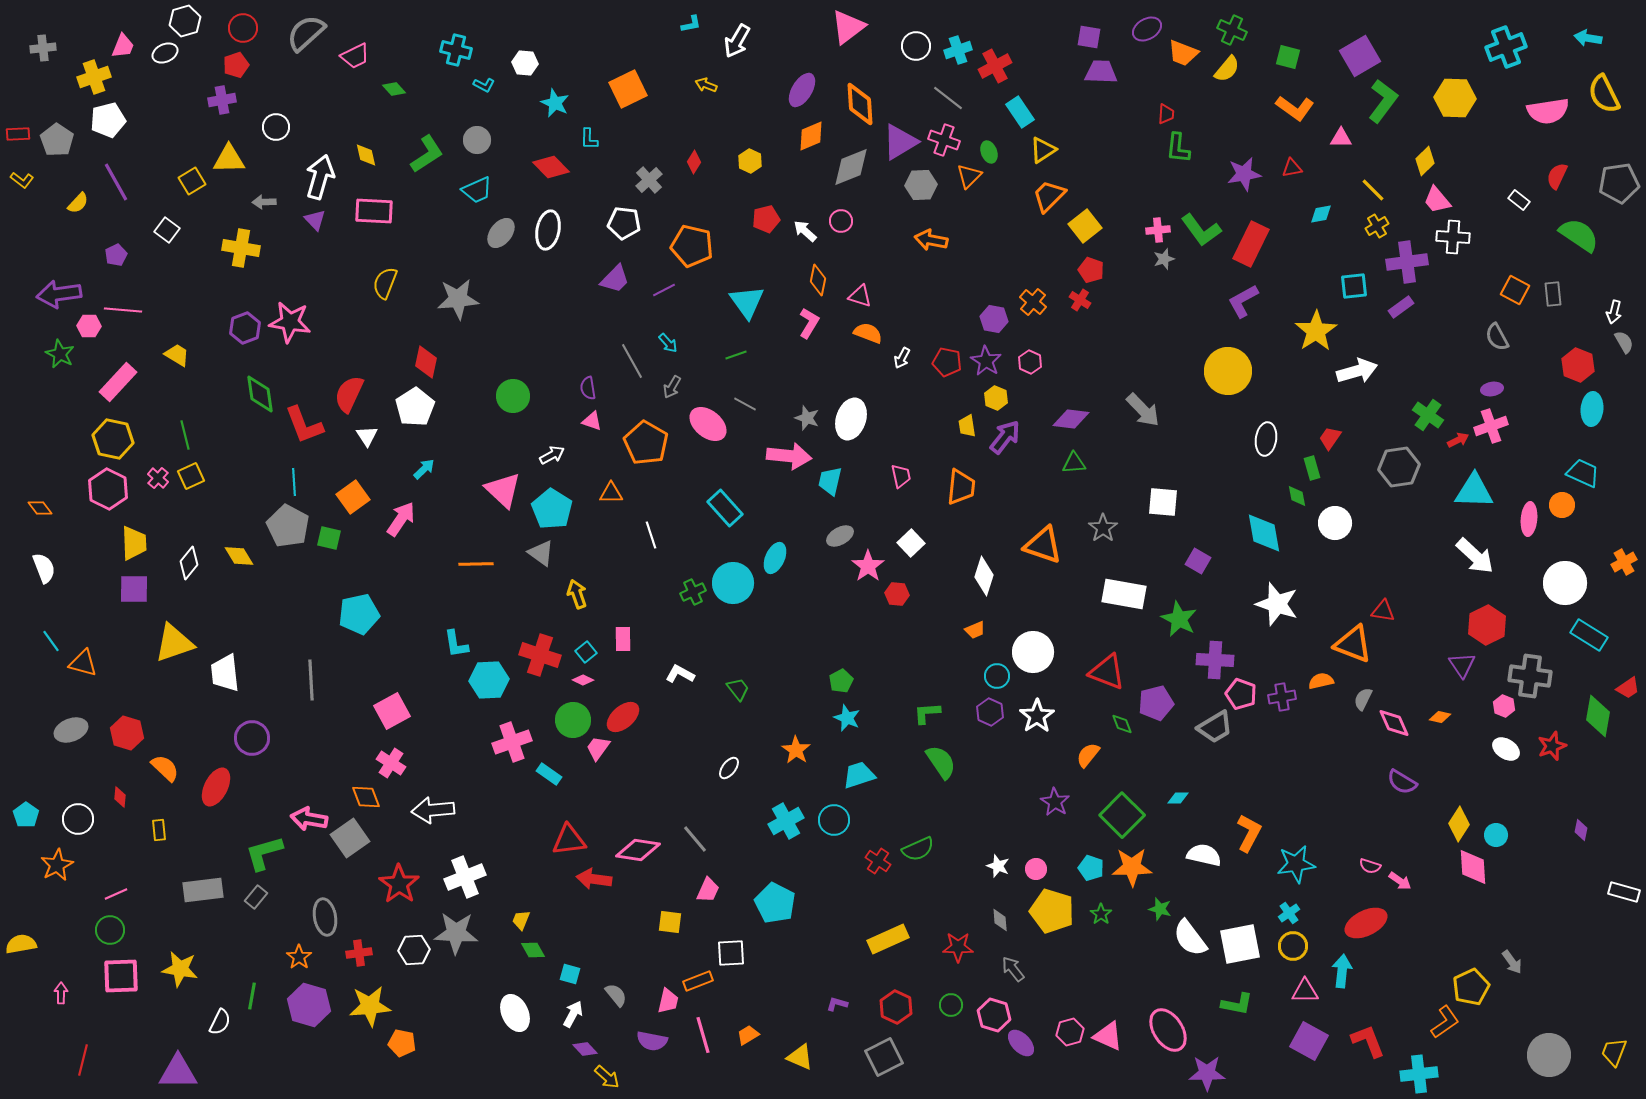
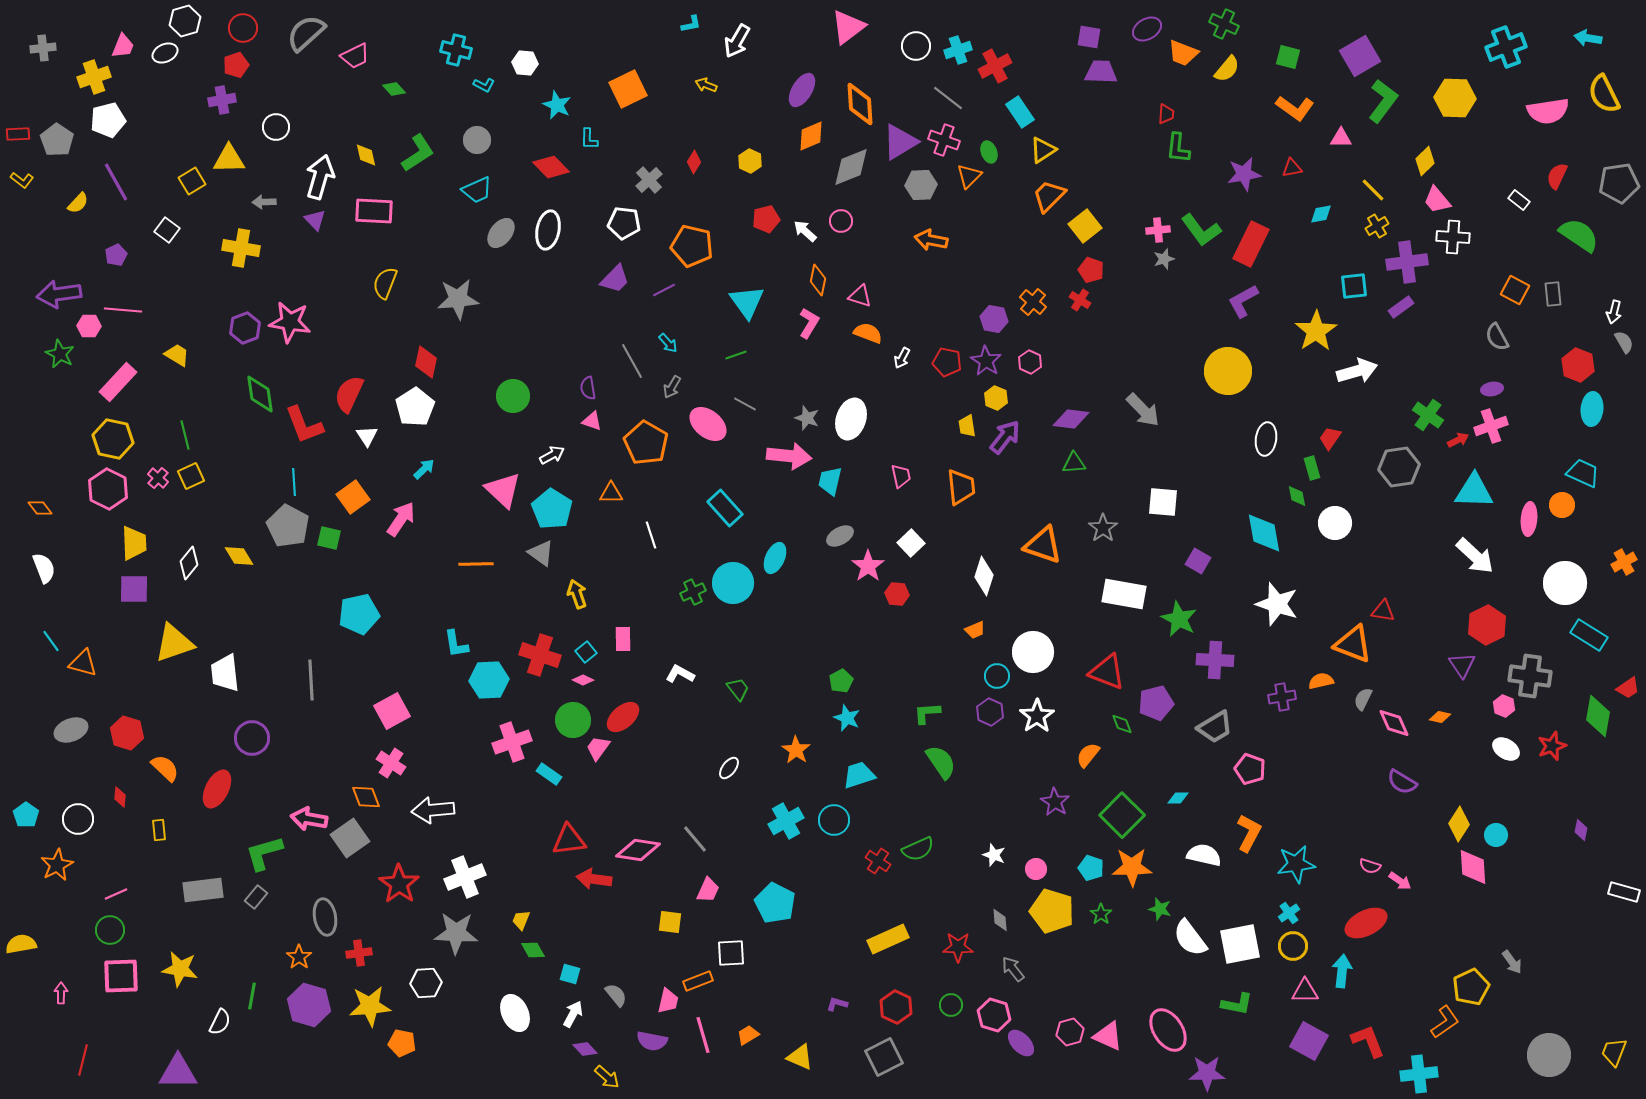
green cross at (1232, 30): moved 8 px left, 6 px up
cyan star at (555, 103): moved 2 px right, 2 px down
green L-shape at (427, 154): moved 9 px left, 1 px up
orange trapezoid at (961, 487): rotated 12 degrees counterclockwise
pink pentagon at (1241, 694): moved 9 px right, 75 px down
red ellipse at (216, 787): moved 1 px right, 2 px down
white star at (998, 866): moved 4 px left, 11 px up
white hexagon at (414, 950): moved 12 px right, 33 px down
